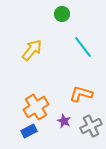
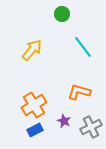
orange L-shape: moved 2 px left, 2 px up
orange cross: moved 2 px left, 2 px up
gray cross: moved 1 px down
blue rectangle: moved 6 px right, 1 px up
